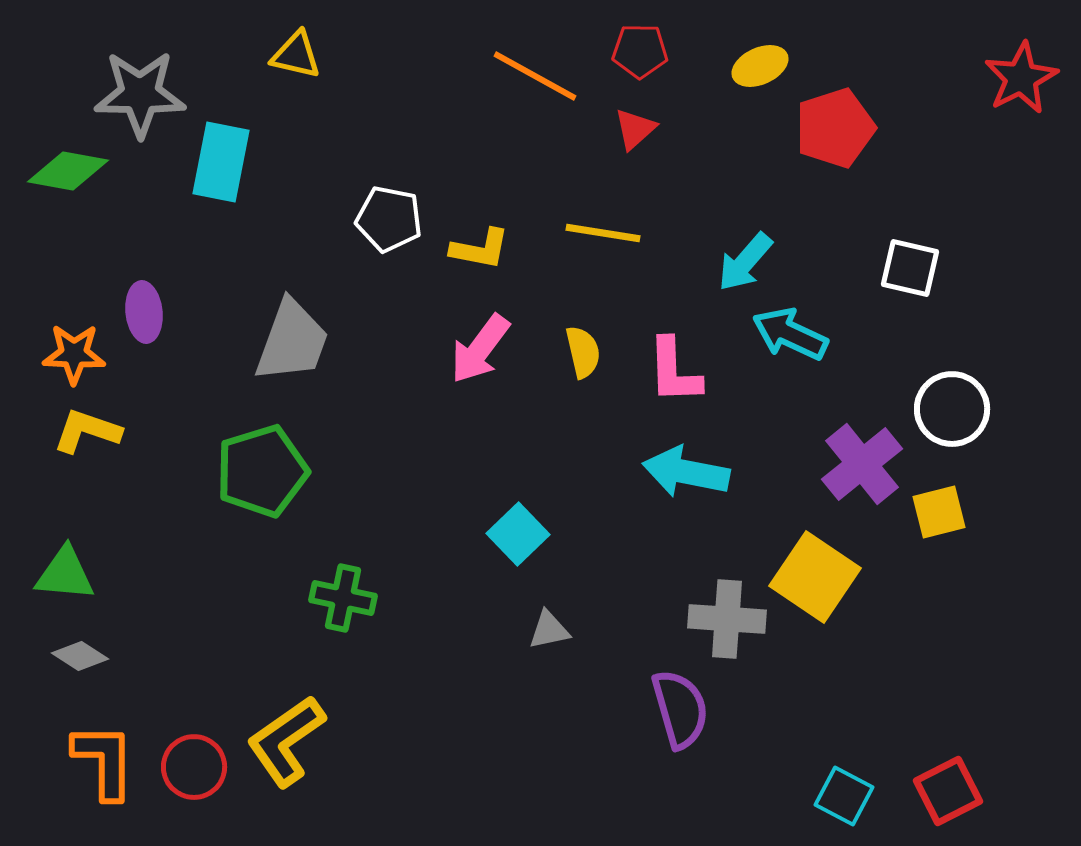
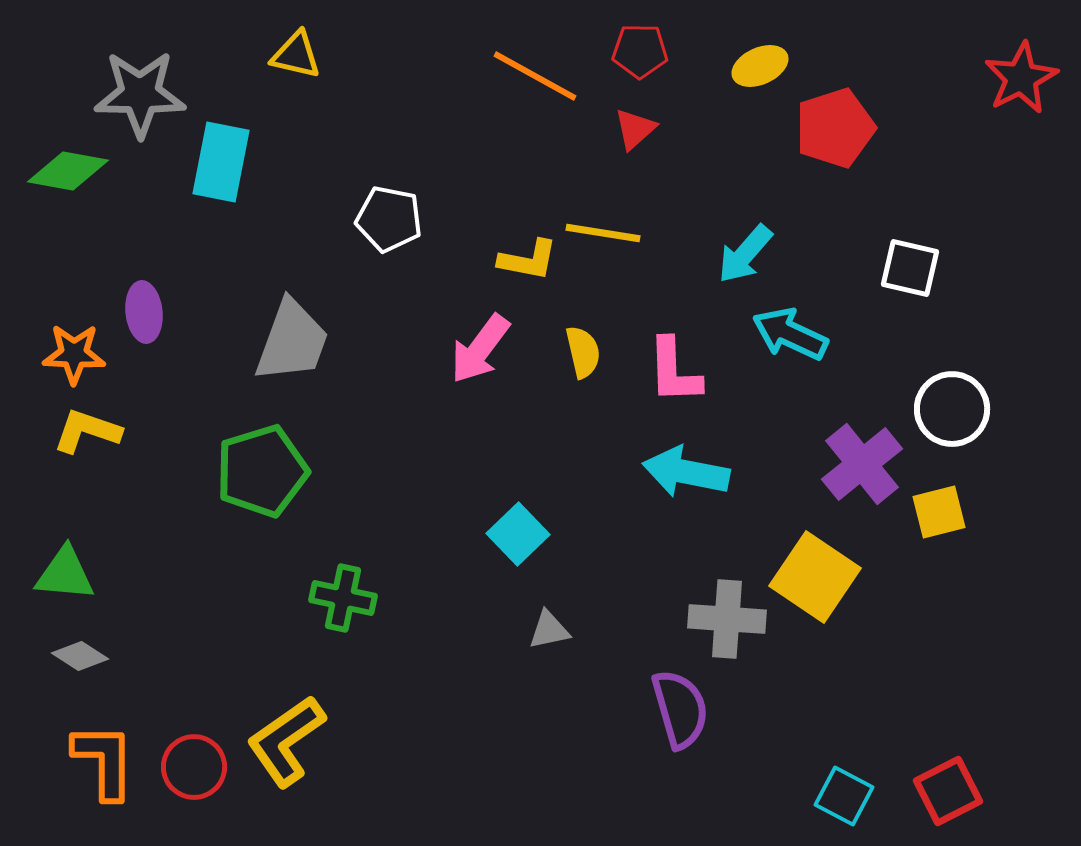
yellow L-shape at (480, 249): moved 48 px right, 11 px down
cyan arrow at (745, 262): moved 8 px up
